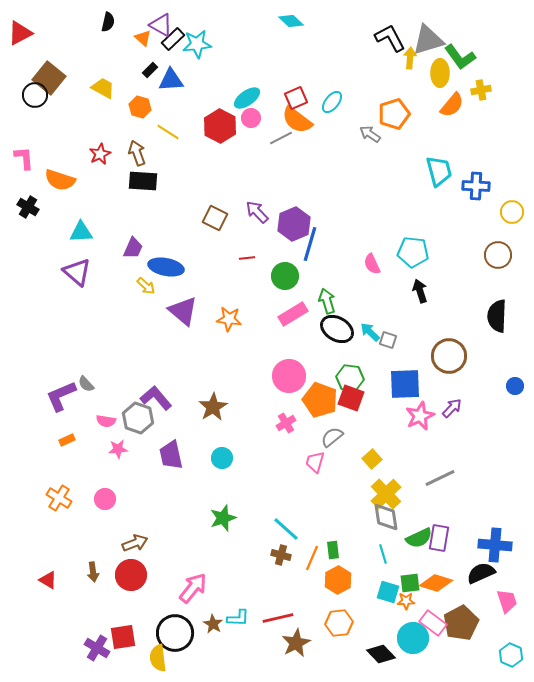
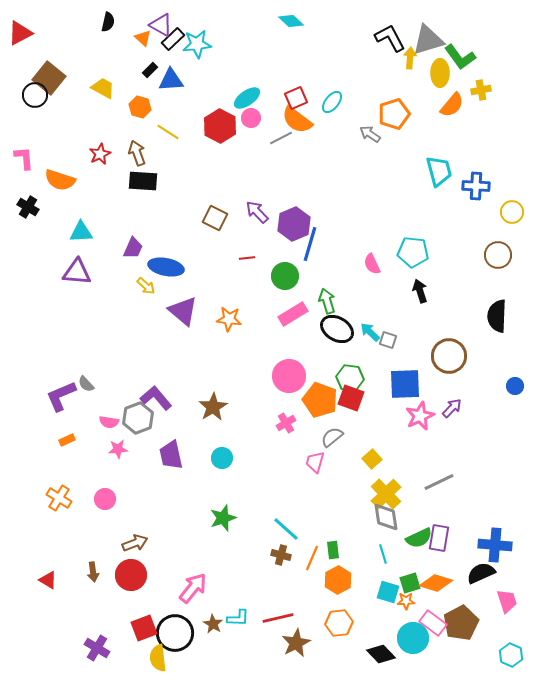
purple triangle at (77, 272): rotated 36 degrees counterclockwise
gray hexagon at (138, 418): rotated 20 degrees clockwise
pink semicircle at (106, 421): moved 3 px right, 1 px down
gray line at (440, 478): moved 1 px left, 4 px down
green square at (410, 583): rotated 10 degrees counterclockwise
red square at (123, 637): moved 21 px right, 9 px up; rotated 12 degrees counterclockwise
